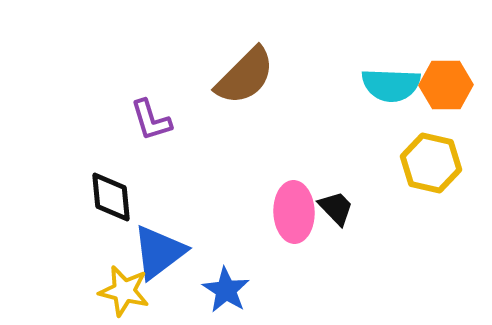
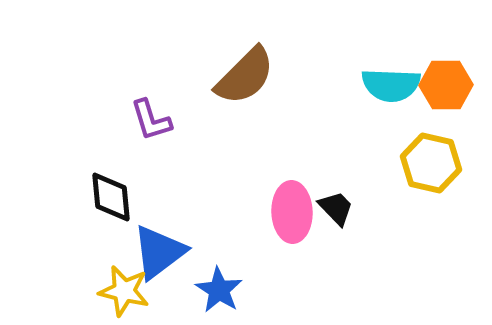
pink ellipse: moved 2 px left
blue star: moved 7 px left
